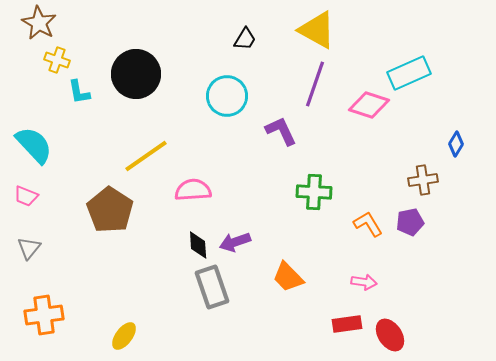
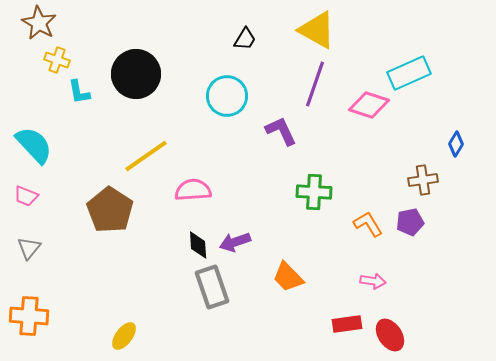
pink arrow: moved 9 px right, 1 px up
orange cross: moved 15 px left, 1 px down; rotated 12 degrees clockwise
